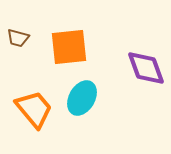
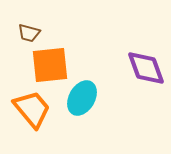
brown trapezoid: moved 11 px right, 5 px up
orange square: moved 19 px left, 18 px down
orange trapezoid: moved 2 px left
